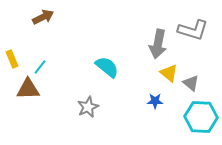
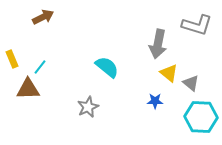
gray L-shape: moved 4 px right, 5 px up
